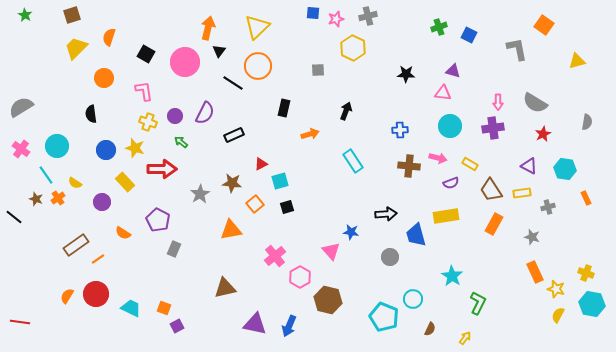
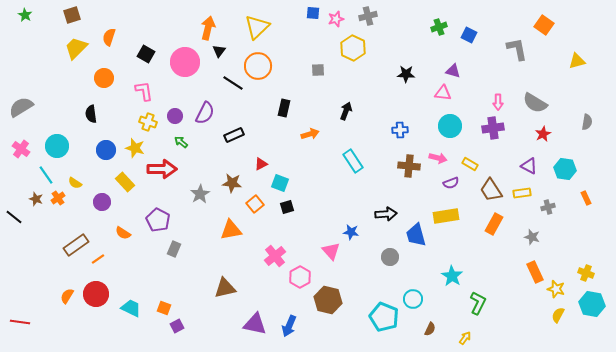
cyan square at (280, 181): moved 2 px down; rotated 36 degrees clockwise
